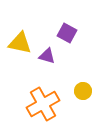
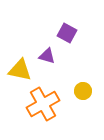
yellow triangle: moved 27 px down
